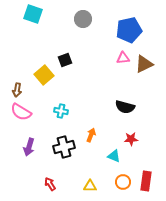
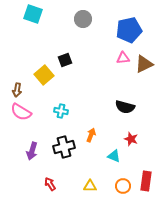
red star: rotated 24 degrees clockwise
purple arrow: moved 3 px right, 4 px down
orange circle: moved 4 px down
